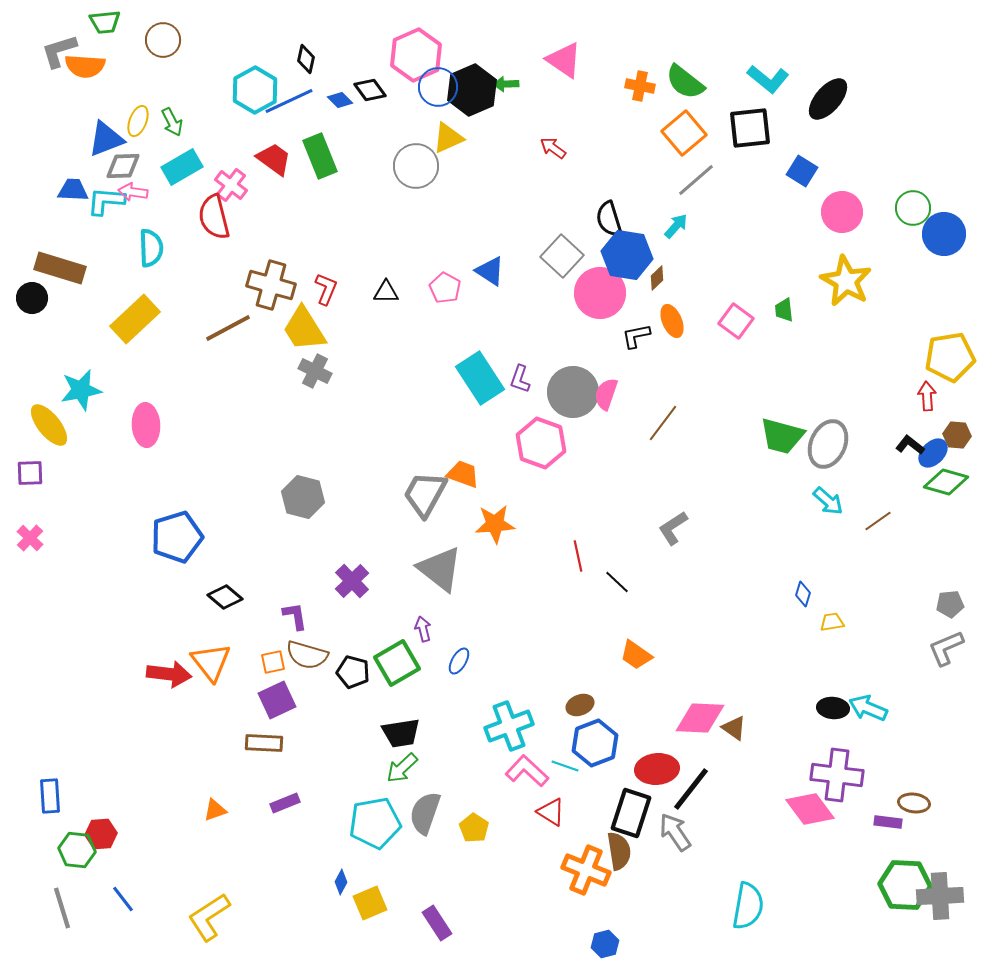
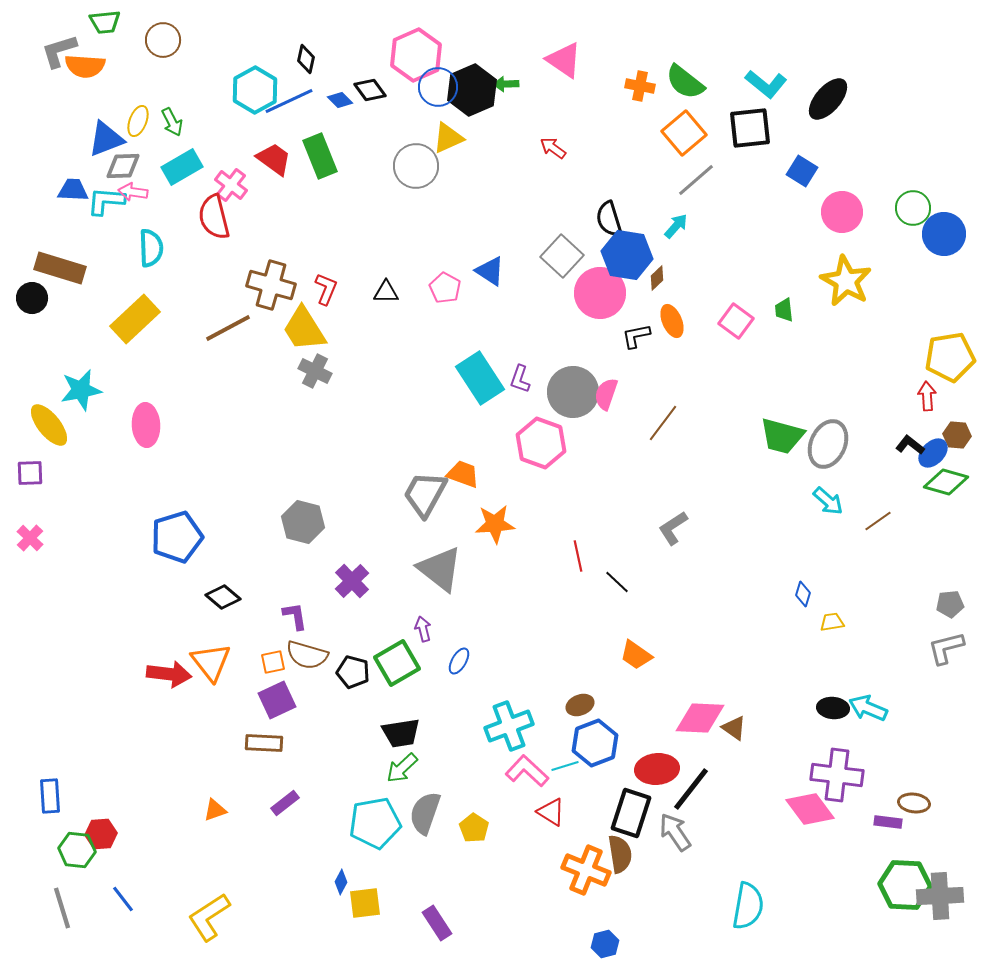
cyan L-shape at (768, 79): moved 2 px left, 5 px down
gray hexagon at (303, 497): moved 25 px down
black diamond at (225, 597): moved 2 px left
gray L-shape at (946, 648): rotated 9 degrees clockwise
cyan line at (565, 766): rotated 36 degrees counterclockwise
purple rectangle at (285, 803): rotated 16 degrees counterclockwise
brown semicircle at (619, 851): moved 1 px right, 3 px down
yellow square at (370, 903): moved 5 px left; rotated 16 degrees clockwise
